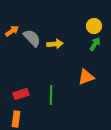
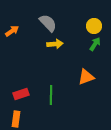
gray semicircle: moved 16 px right, 15 px up
